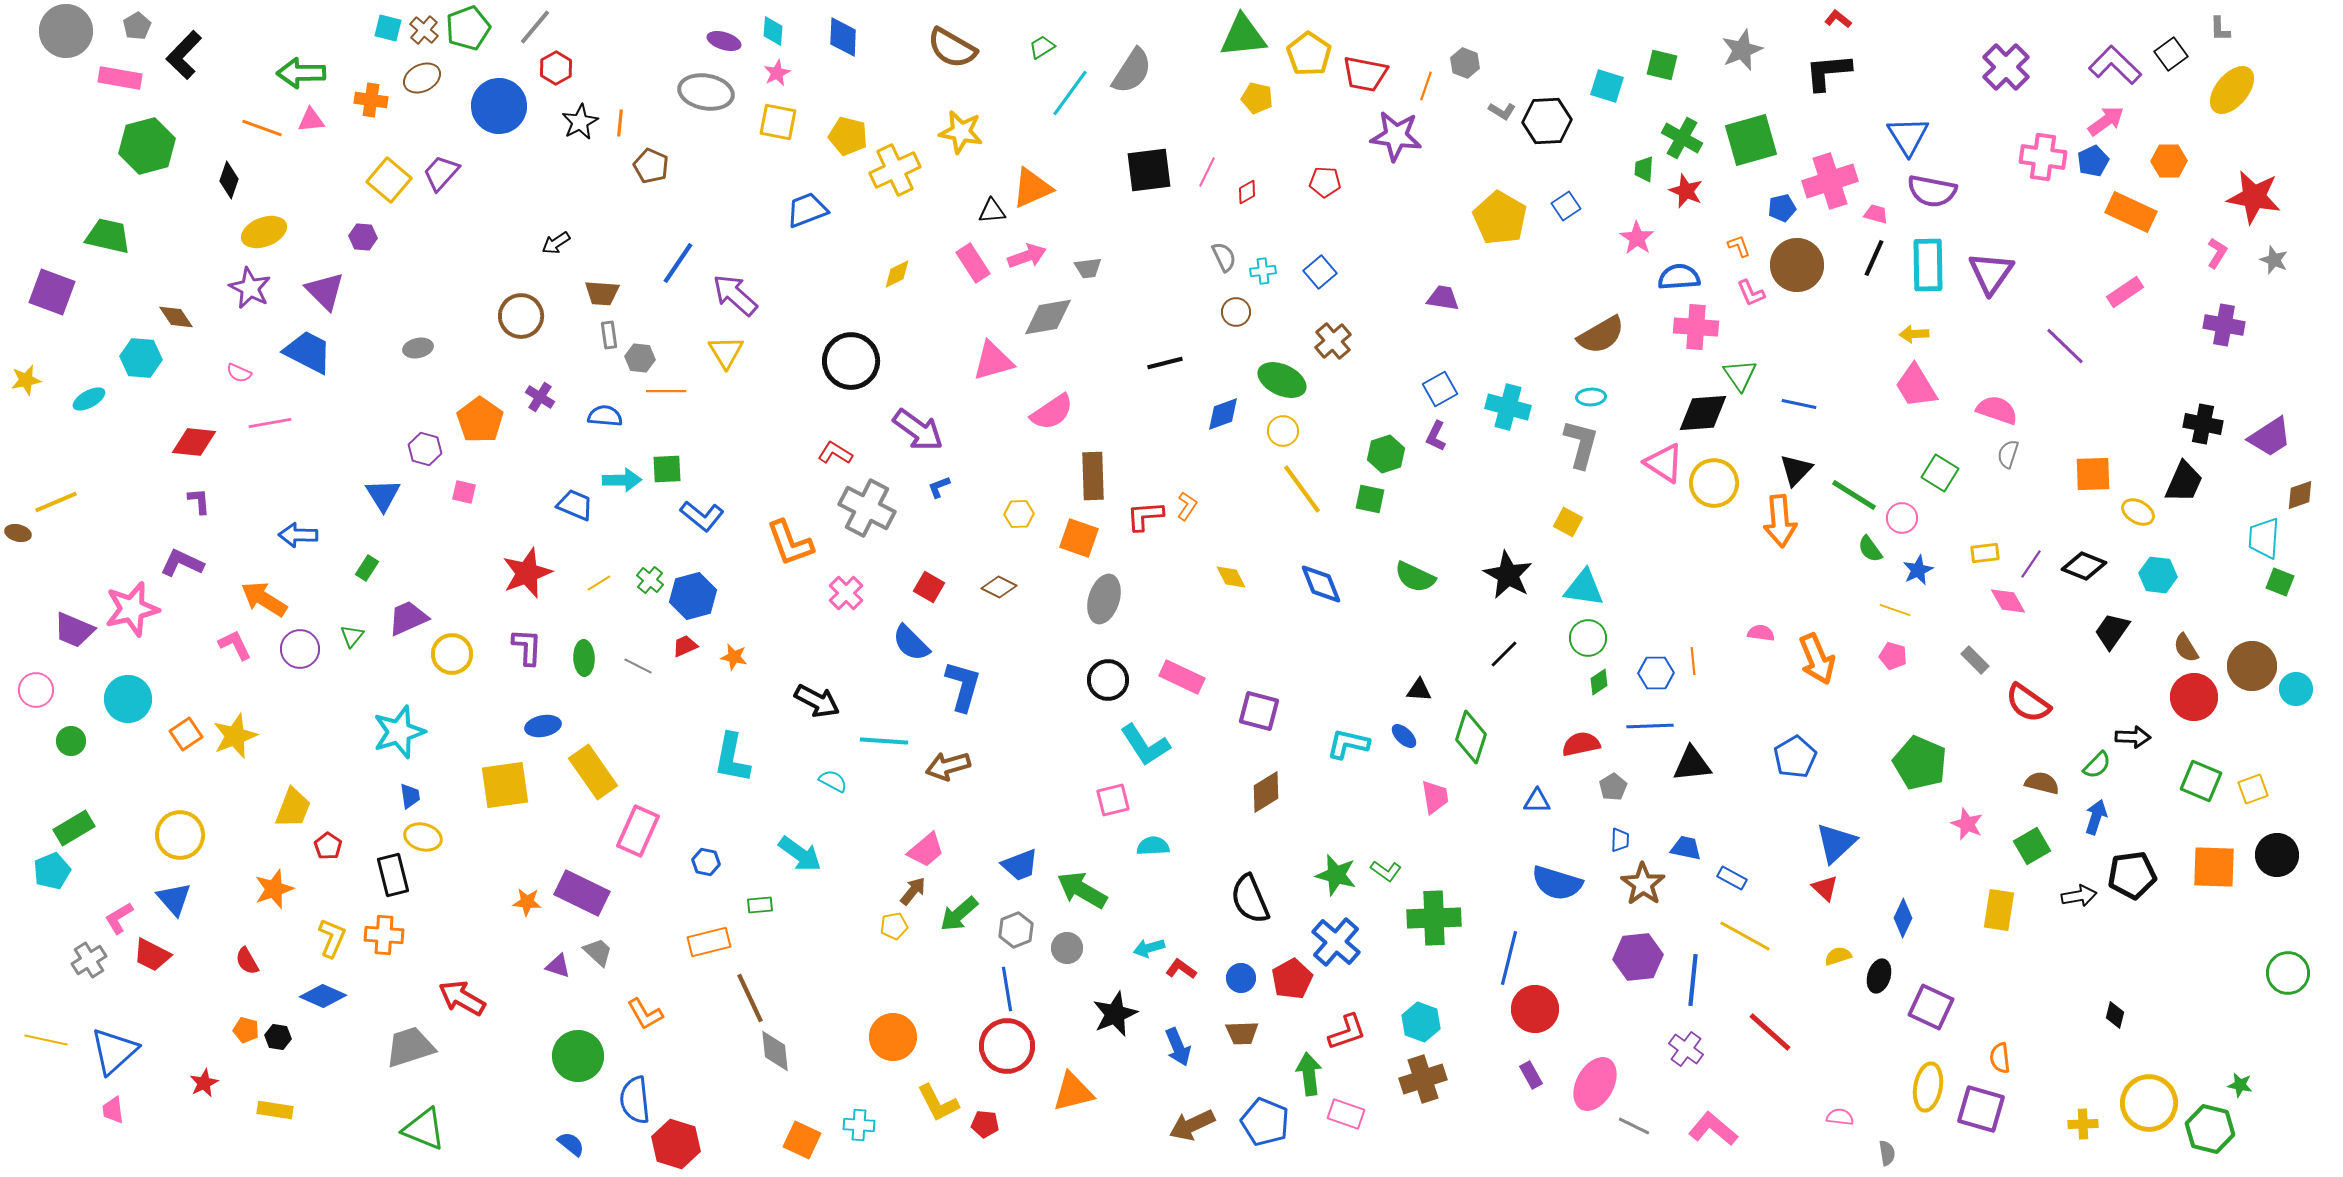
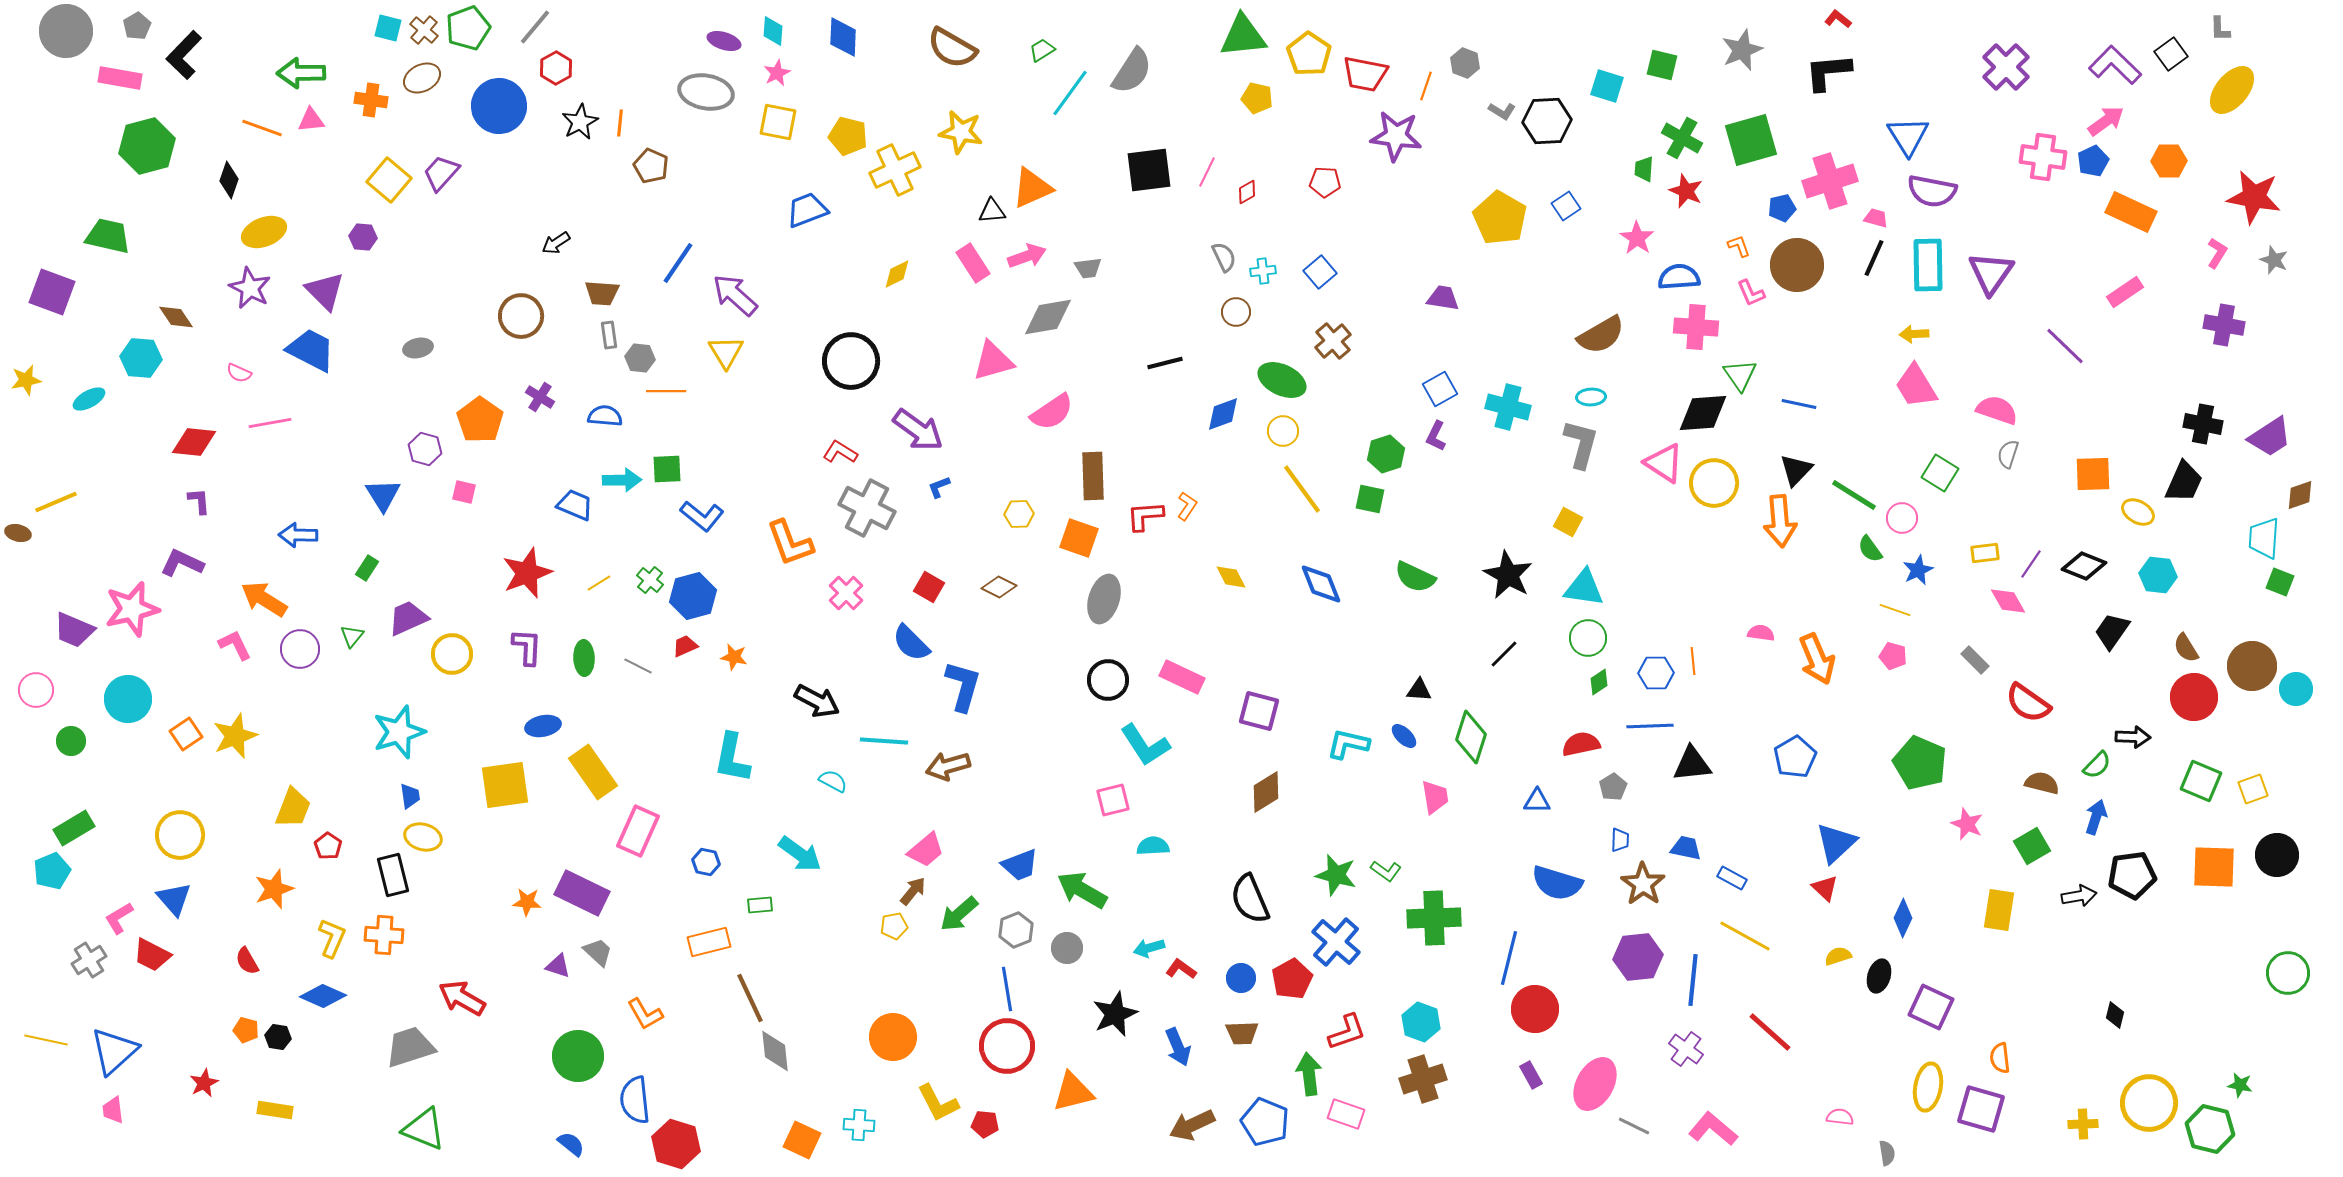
green trapezoid at (1042, 47): moved 3 px down
pink trapezoid at (1876, 214): moved 4 px down
blue trapezoid at (308, 352): moved 3 px right, 2 px up
red L-shape at (835, 453): moved 5 px right, 1 px up
